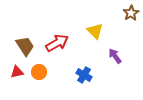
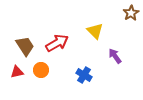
orange circle: moved 2 px right, 2 px up
